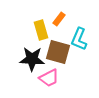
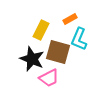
orange rectangle: moved 11 px right; rotated 24 degrees clockwise
yellow rectangle: rotated 42 degrees clockwise
black star: rotated 20 degrees clockwise
